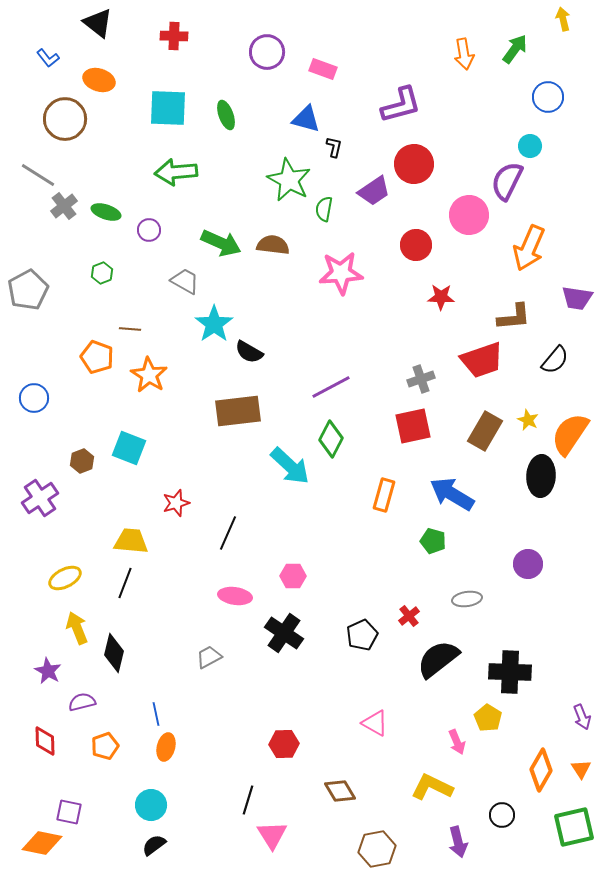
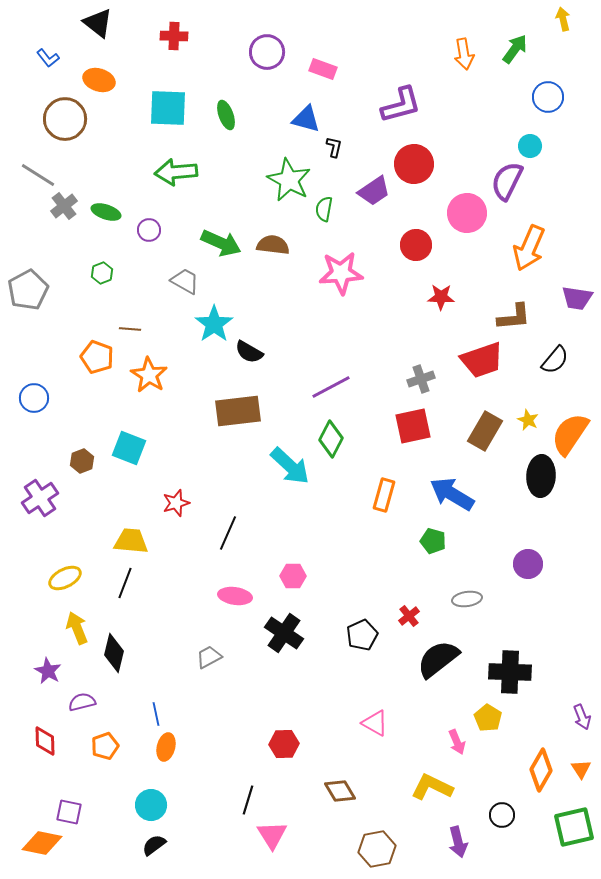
pink circle at (469, 215): moved 2 px left, 2 px up
